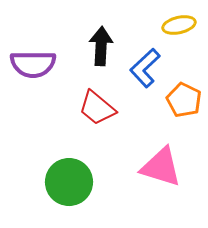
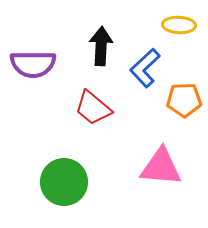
yellow ellipse: rotated 16 degrees clockwise
orange pentagon: rotated 28 degrees counterclockwise
red trapezoid: moved 4 px left
pink triangle: rotated 12 degrees counterclockwise
green circle: moved 5 px left
